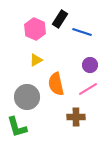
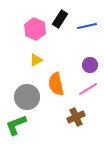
blue line: moved 5 px right, 6 px up; rotated 30 degrees counterclockwise
brown cross: rotated 24 degrees counterclockwise
green L-shape: moved 1 px left, 2 px up; rotated 85 degrees clockwise
